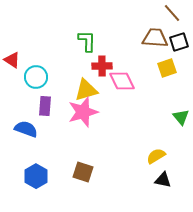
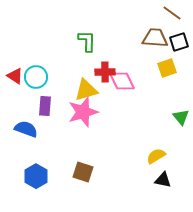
brown line: rotated 12 degrees counterclockwise
red triangle: moved 3 px right, 16 px down
red cross: moved 3 px right, 6 px down
